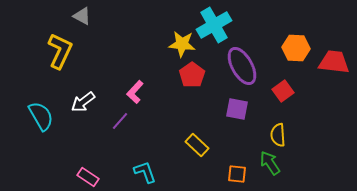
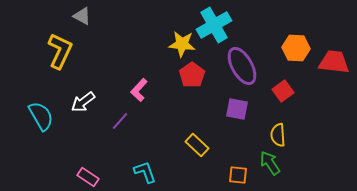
pink L-shape: moved 4 px right, 2 px up
orange square: moved 1 px right, 1 px down
